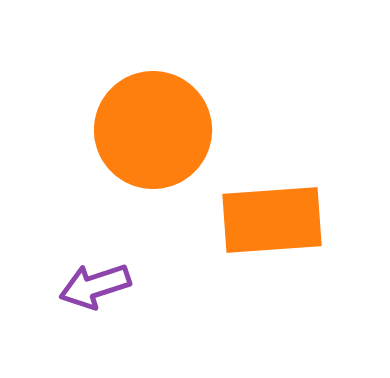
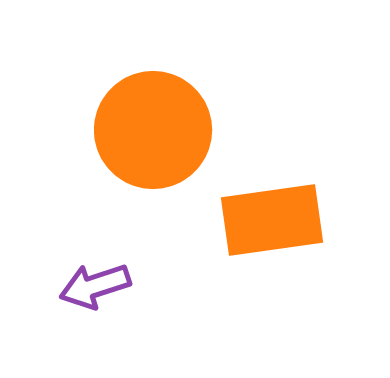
orange rectangle: rotated 4 degrees counterclockwise
